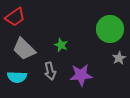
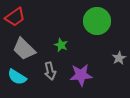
green circle: moved 13 px left, 8 px up
cyan semicircle: rotated 30 degrees clockwise
